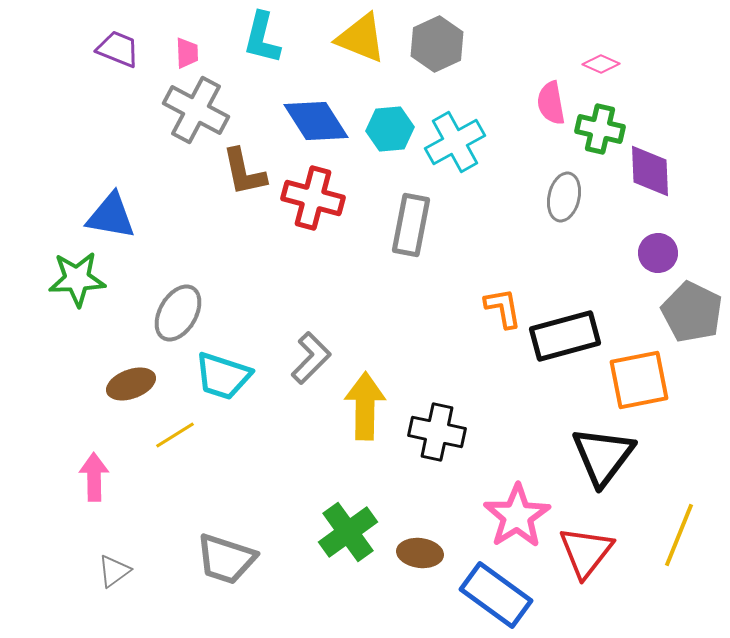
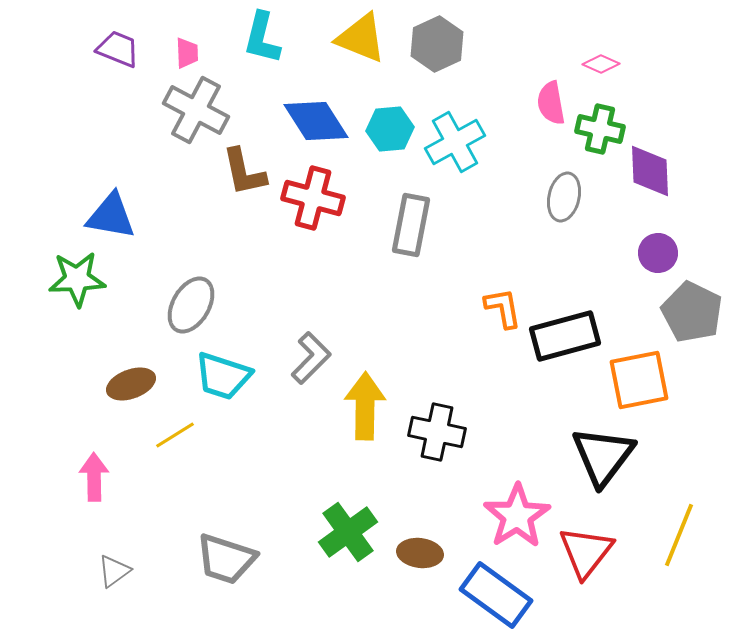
gray ellipse at (178, 313): moved 13 px right, 8 px up
